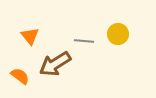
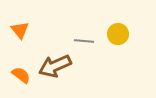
orange triangle: moved 10 px left, 6 px up
brown arrow: moved 2 px down; rotated 8 degrees clockwise
orange semicircle: moved 1 px right, 1 px up
